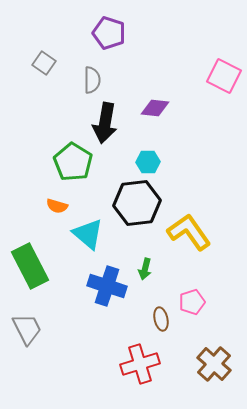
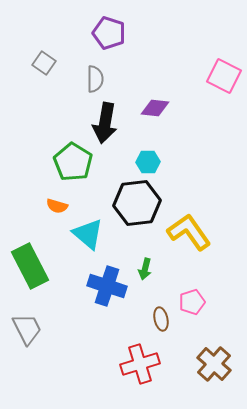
gray semicircle: moved 3 px right, 1 px up
